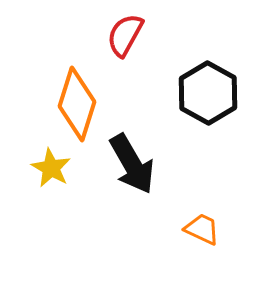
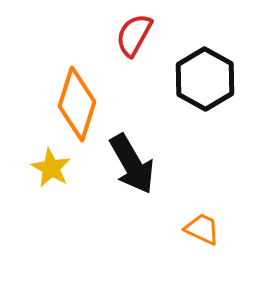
red semicircle: moved 9 px right
black hexagon: moved 3 px left, 14 px up
